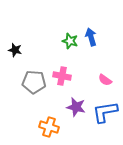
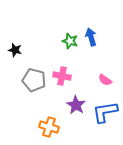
gray pentagon: moved 2 px up; rotated 10 degrees clockwise
purple star: moved 2 px up; rotated 18 degrees clockwise
